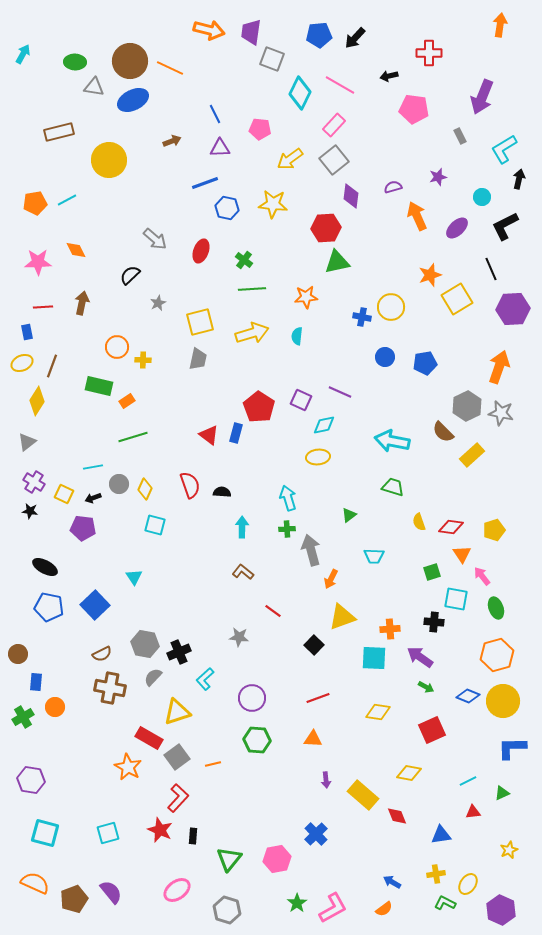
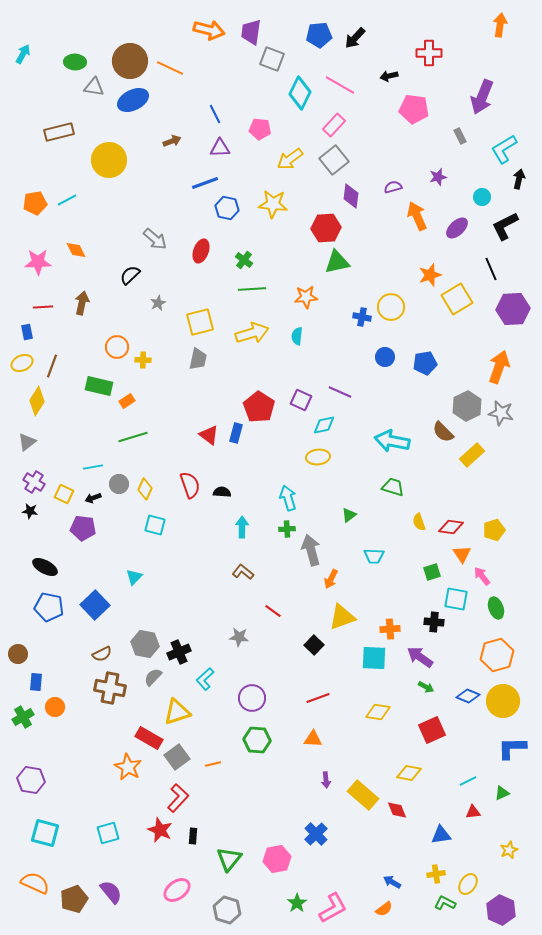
cyan triangle at (134, 577): rotated 18 degrees clockwise
red diamond at (397, 816): moved 6 px up
